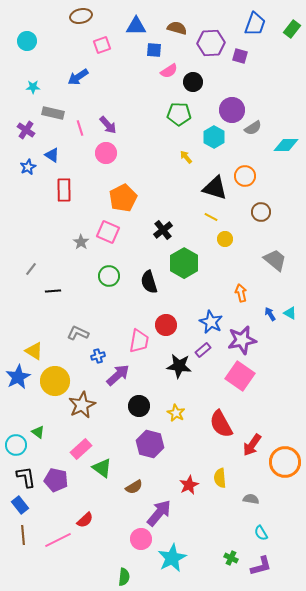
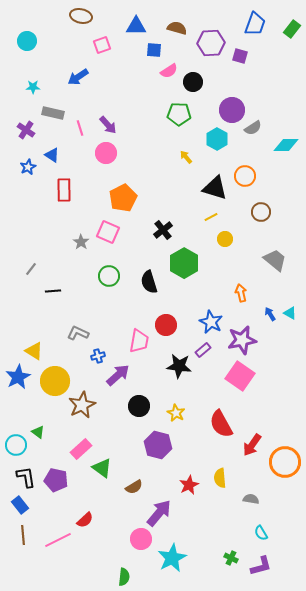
brown ellipse at (81, 16): rotated 25 degrees clockwise
cyan hexagon at (214, 137): moved 3 px right, 2 px down
yellow line at (211, 217): rotated 56 degrees counterclockwise
purple hexagon at (150, 444): moved 8 px right, 1 px down
